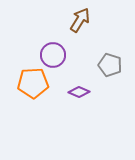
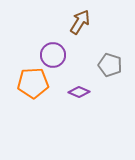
brown arrow: moved 2 px down
